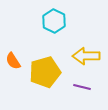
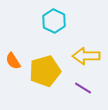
yellow pentagon: moved 1 px up
purple line: moved 1 px right, 1 px down; rotated 18 degrees clockwise
